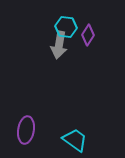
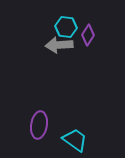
gray arrow: rotated 76 degrees clockwise
purple ellipse: moved 13 px right, 5 px up
